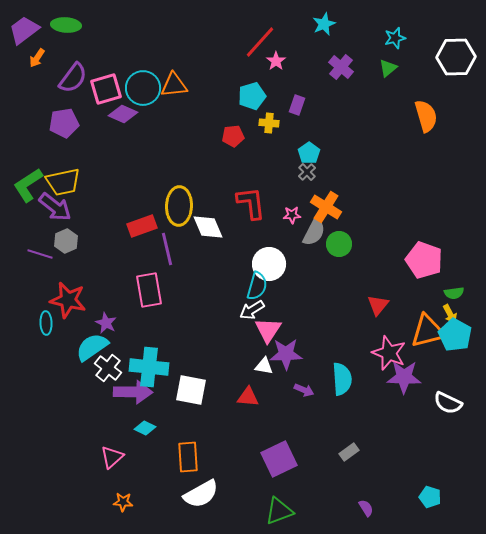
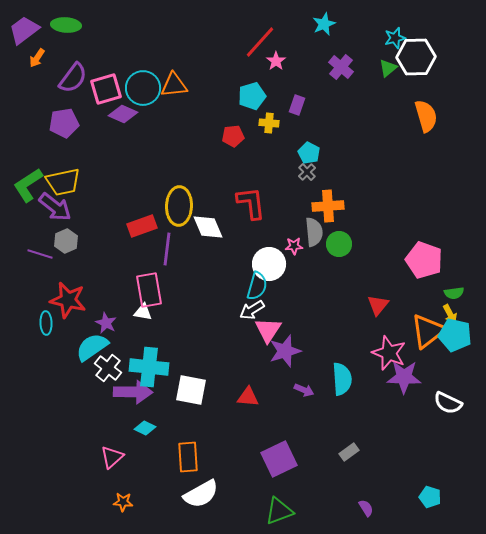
white hexagon at (456, 57): moved 40 px left
cyan pentagon at (309, 153): rotated 10 degrees counterclockwise
orange cross at (326, 207): moved 2 px right, 1 px up; rotated 36 degrees counterclockwise
pink star at (292, 215): moved 2 px right, 31 px down
gray semicircle at (314, 232): rotated 32 degrees counterclockwise
purple line at (167, 249): rotated 20 degrees clockwise
orange triangle at (428, 331): rotated 24 degrees counterclockwise
cyan pentagon at (455, 335): rotated 16 degrees counterclockwise
purple star at (286, 354): moved 1 px left, 3 px up; rotated 16 degrees counterclockwise
white triangle at (264, 366): moved 121 px left, 54 px up
